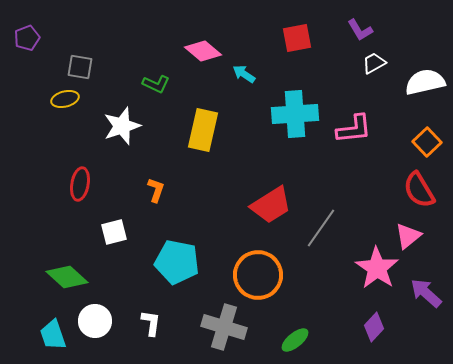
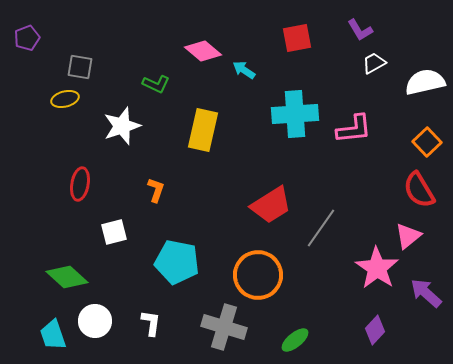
cyan arrow: moved 4 px up
purple diamond: moved 1 px right, 3 px down
